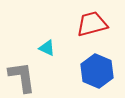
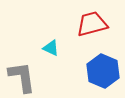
cyan triangle: moved 4 px right
blue hexagon: moved 6 px right
